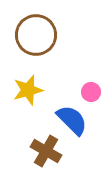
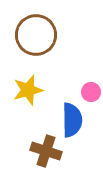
blue semicircle: rotated 44 degrees clockwise
brown cross: rotated 12 degrees counterclockwise
